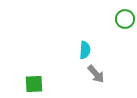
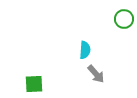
green circle: moved 1 px left
